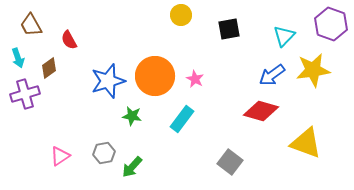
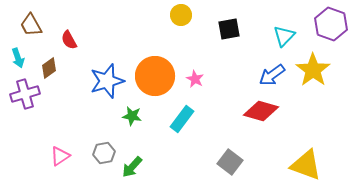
yellow star: rotated 28 degrees counterclockwise
blue star: moved 1 px left
yellow triangle: moved 22 px down
